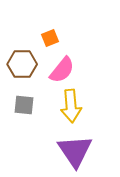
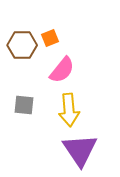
brown hexagon: moved 19 px up
yellow arrow: moved 2 px left, 4 px down
purple triangle: moved 5 px right, 1 px up
